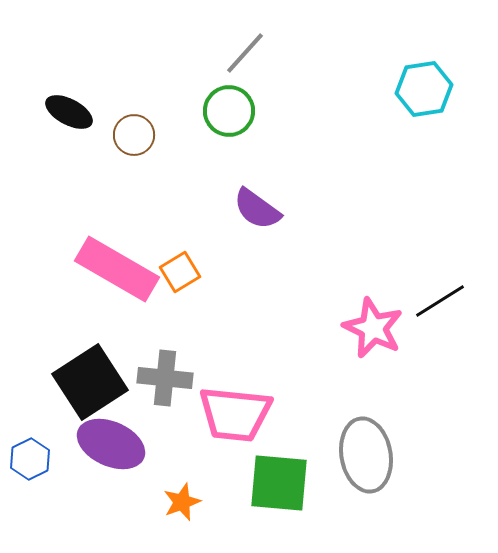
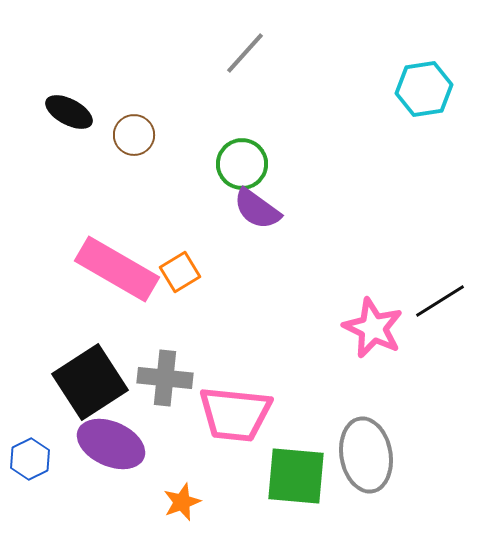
green circle: moved 13 px right, 53 px down
green square: moved 17 px right, 7 px up
